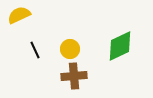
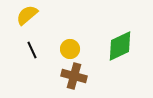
yellow semicircle: moved 8 px right; rotated 15 degrees counterclockwise
black line: moved 3 px left
brown cross: rotated 20 degrees clockwise
